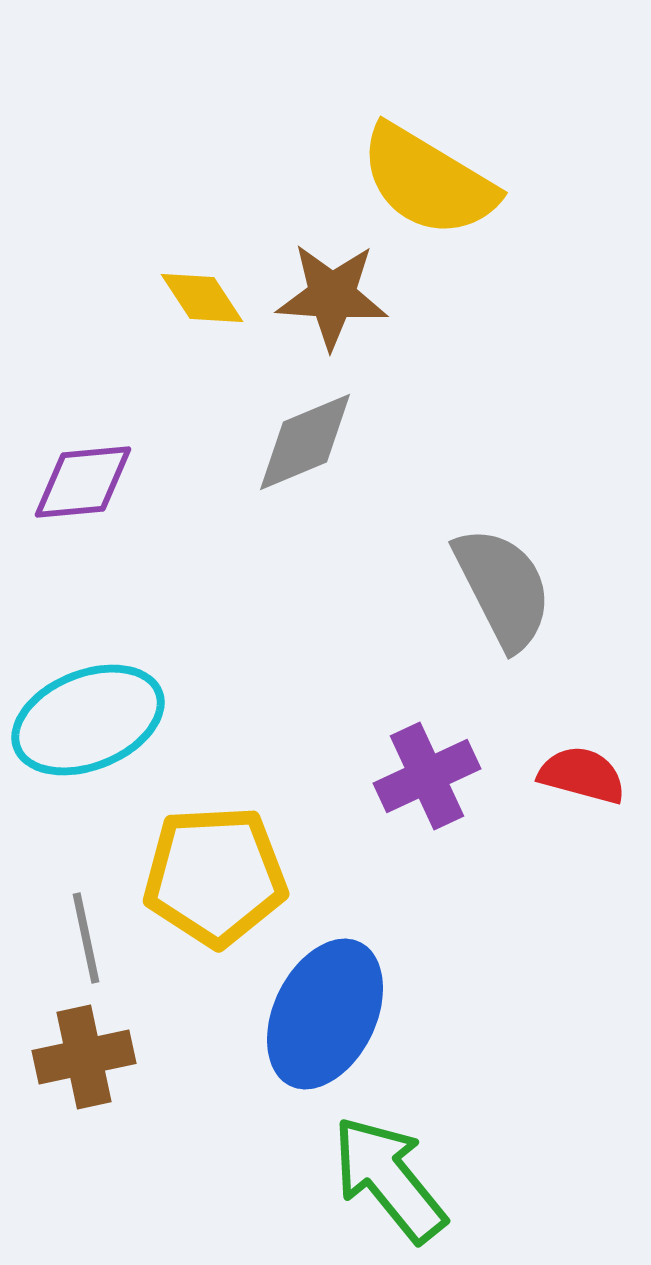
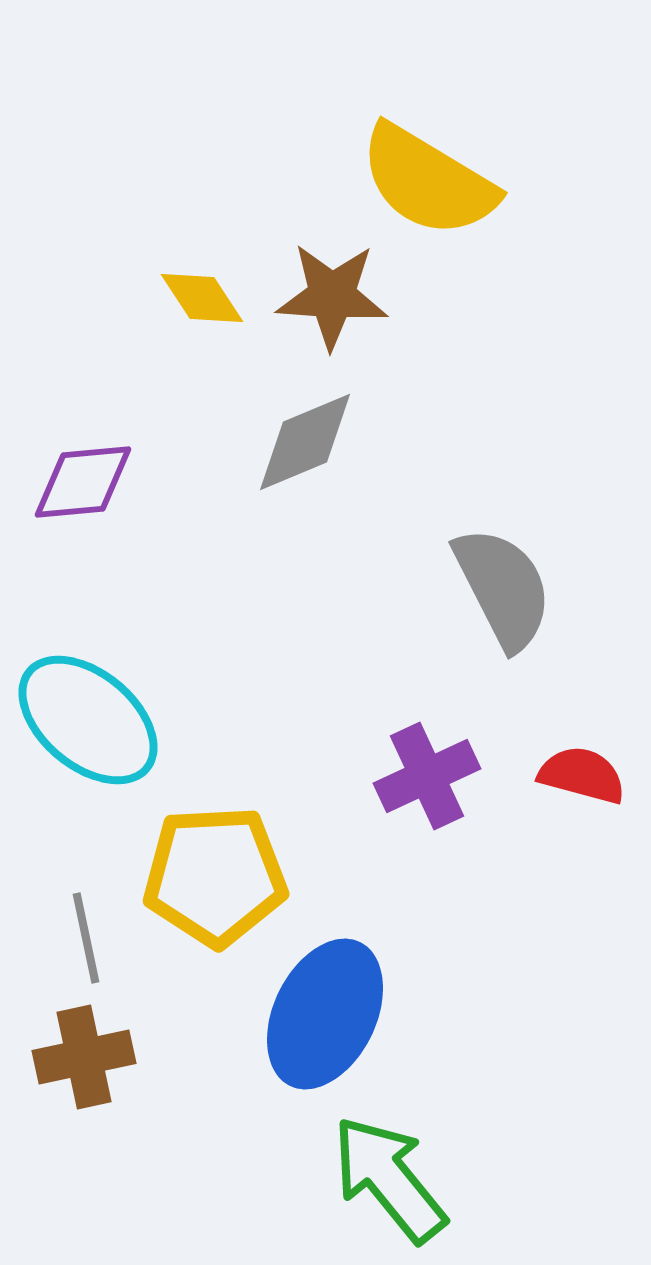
cyan ellipse: rotated 62 degrees clockwise
